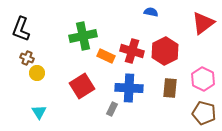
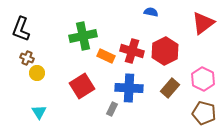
brown rectangle: rotated 36 degrees clockwise
